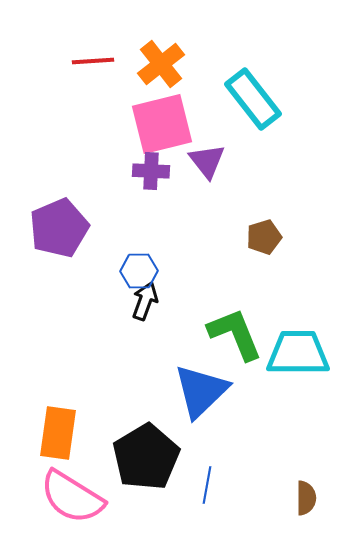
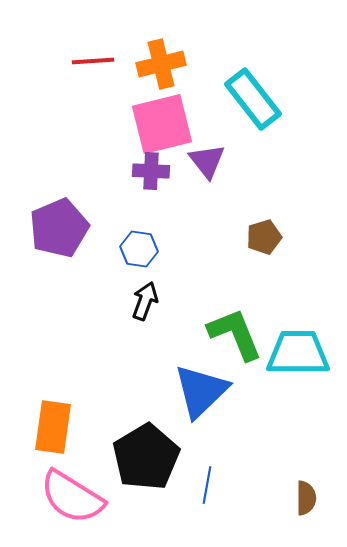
orange cross: rotated 24 degrees clockwise
blue hexagon: moved 22 px up; rotated 9 degrees clockwise
orange rectangle: moved 5 px left, 6 px up
